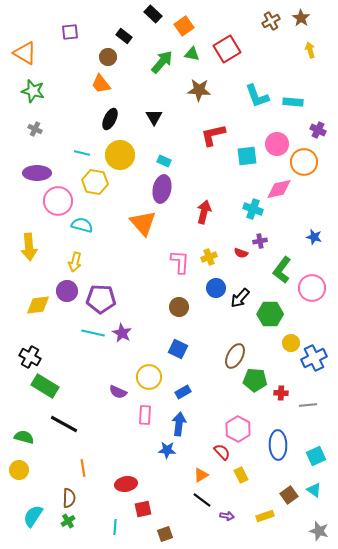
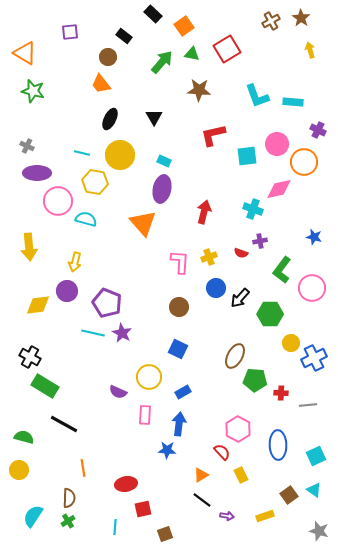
gray cross at (35, 129): moved 8 px left, 17 px down
cyan semicircle at (82, 225): moved 4 px right, 6 px up
purple pentagon at (101, 299): moved 6 px right, 4 px down; rotated 20 degrees clockwise
